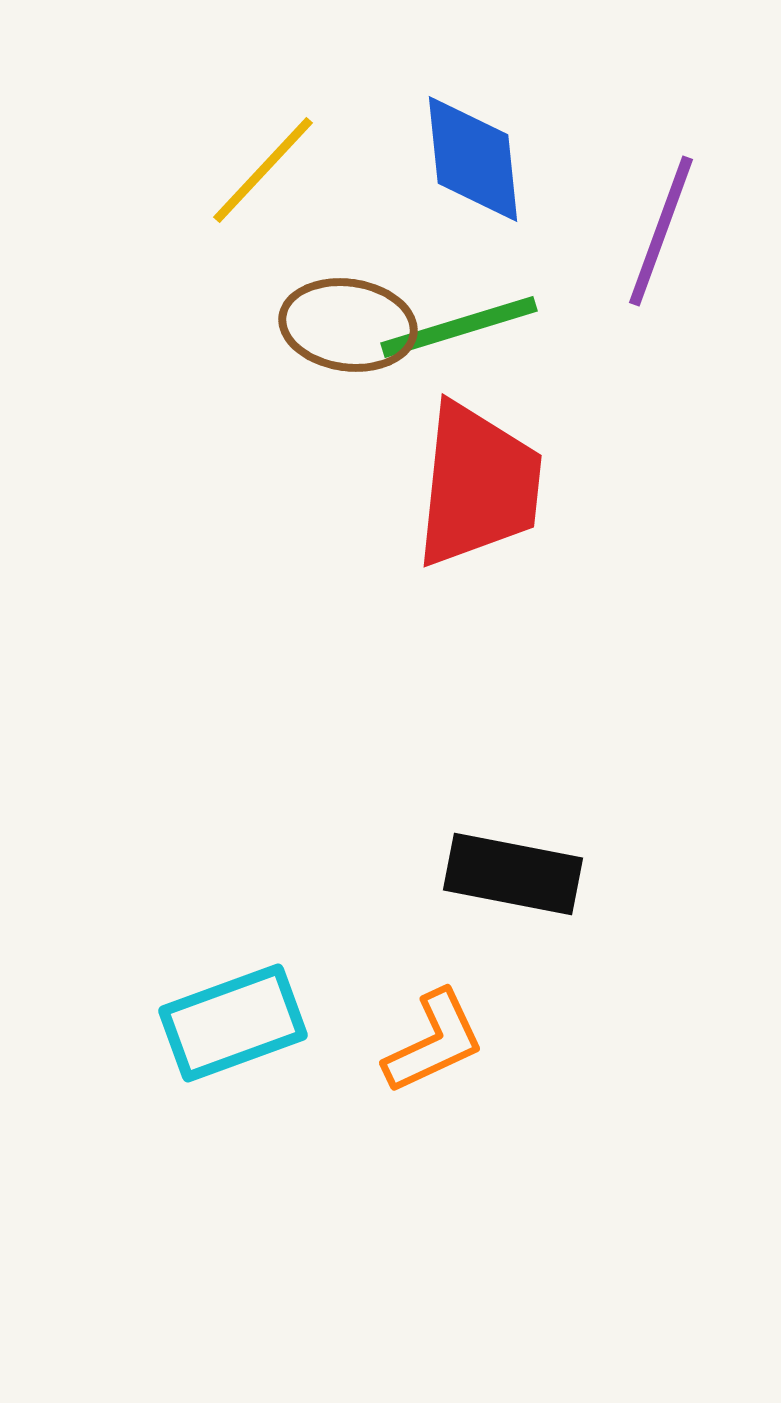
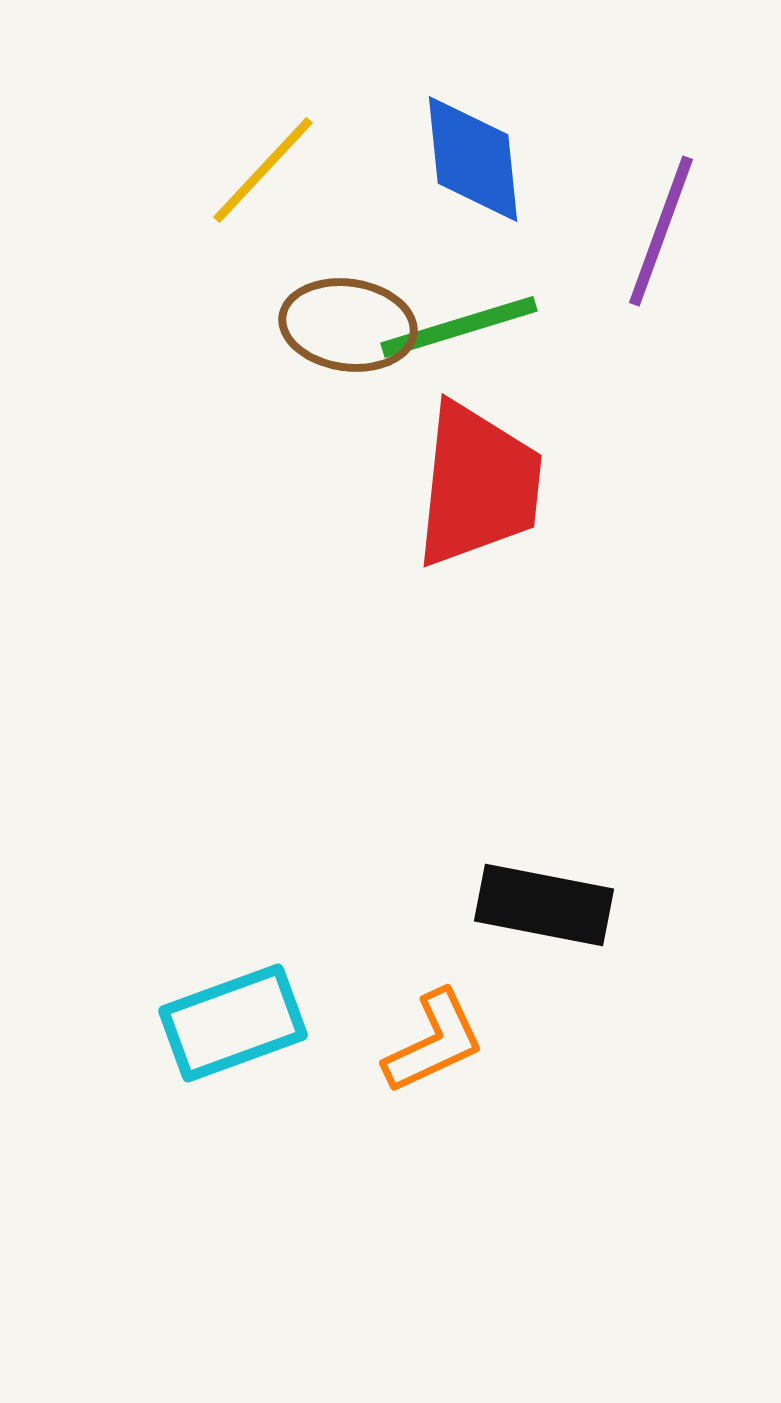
black rectangle: moved 31 px right, 31 px down
